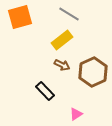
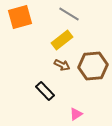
brown hexagon: moved 6 px up; rotated 20 degrees clockwise
